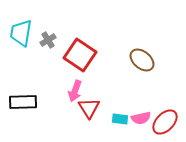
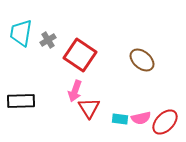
black rectangle: moved 2 px left, 1 px up
